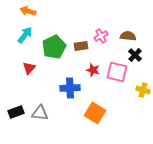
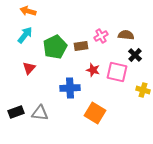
brown semicircle: moved 2 px left, 1 px up
green pentagon: moved 1 px right
